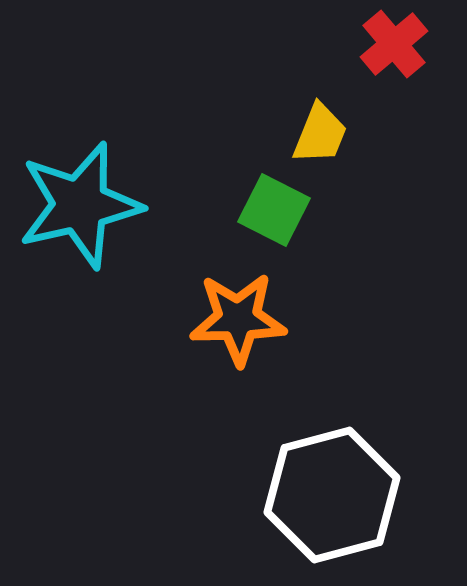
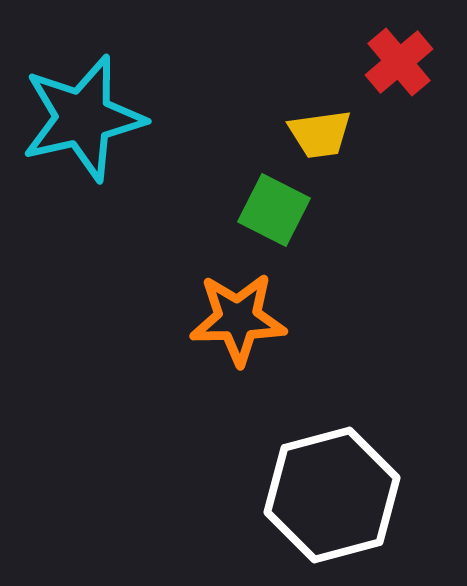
red cross: moved 5 px right, 18 px down
yellow trapezoid: rotated 60 degrees clockwise
cyan star: moved 3 px right, 87 px up
